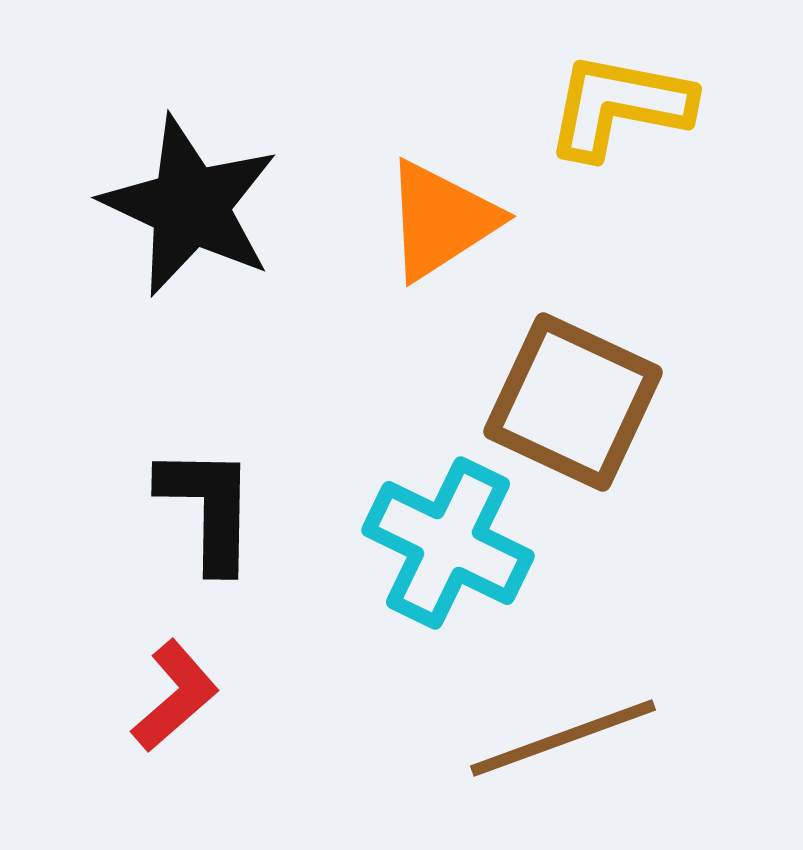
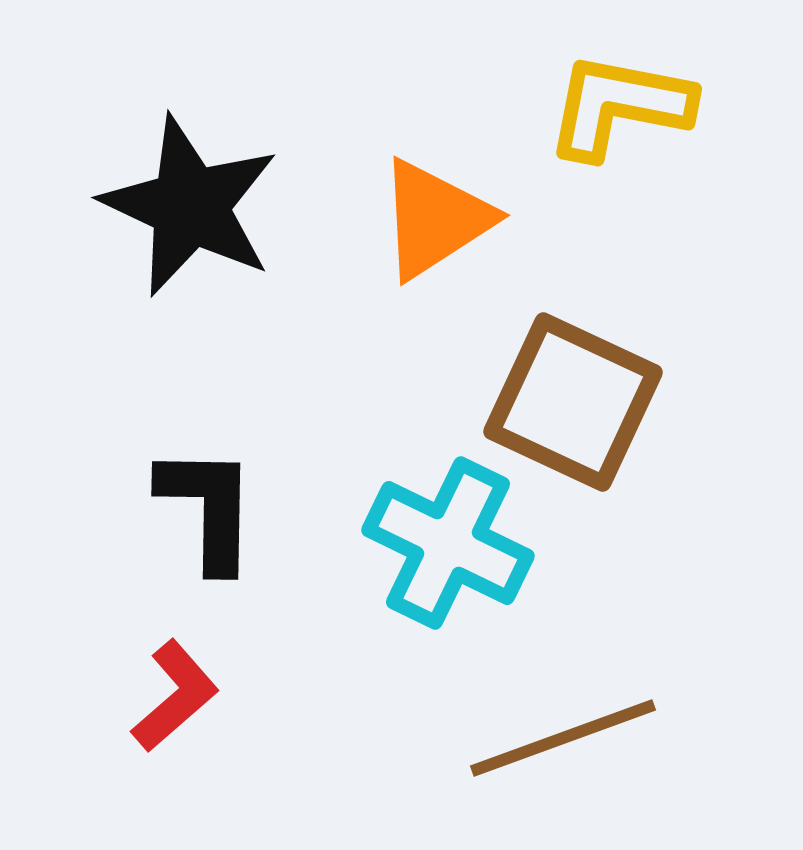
orange triangle: moved 6 px left, 1 px up
